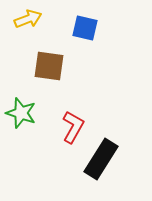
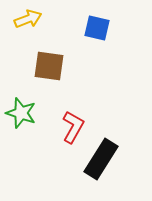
blue square: moved 12 px right
